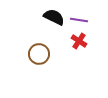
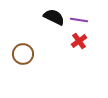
red cross: rotated 21 degrees clockwise
brown circle: moved 16 px left
